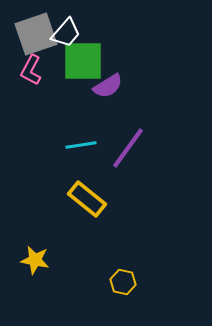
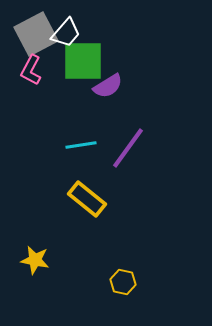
gray square: rotated 9 degrees counterclockwise
